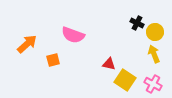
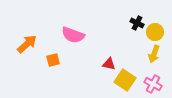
yellow arrow: rotated 138 degrees counterclockwise
